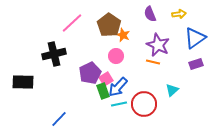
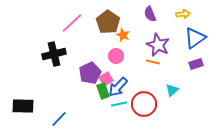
yellow arrow: moved 4 px right
brown pentagon: moved 1 px left, 3 px up
black rectangle: moved 24 px down
